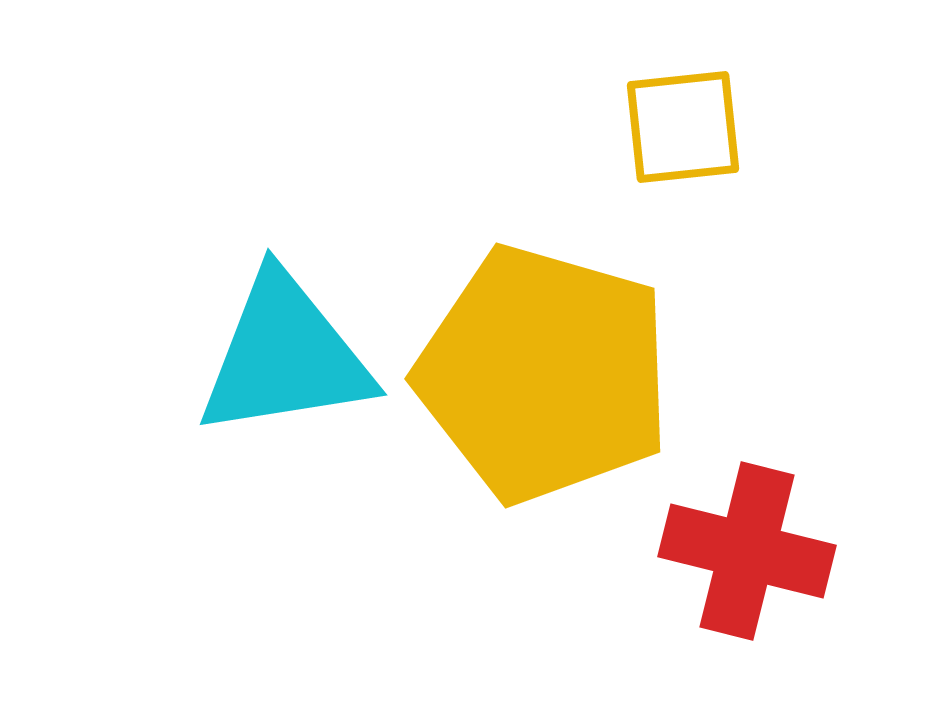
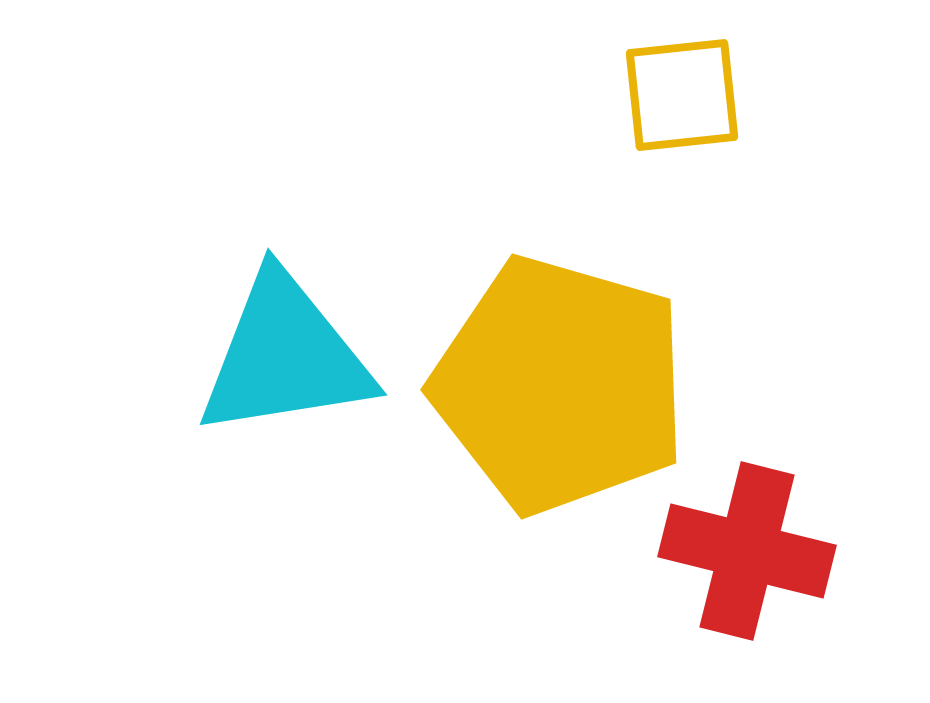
yellow square: moved 1 px left, 32 px up
yellow pentagon: moved 16 px right, 11 px down
